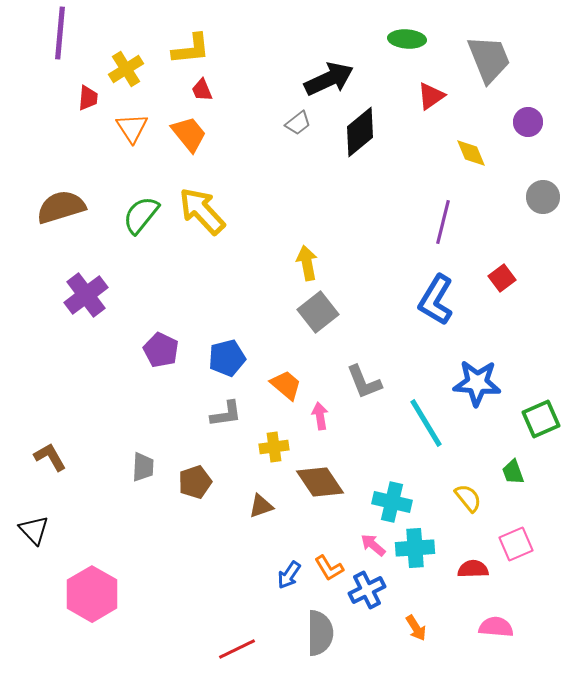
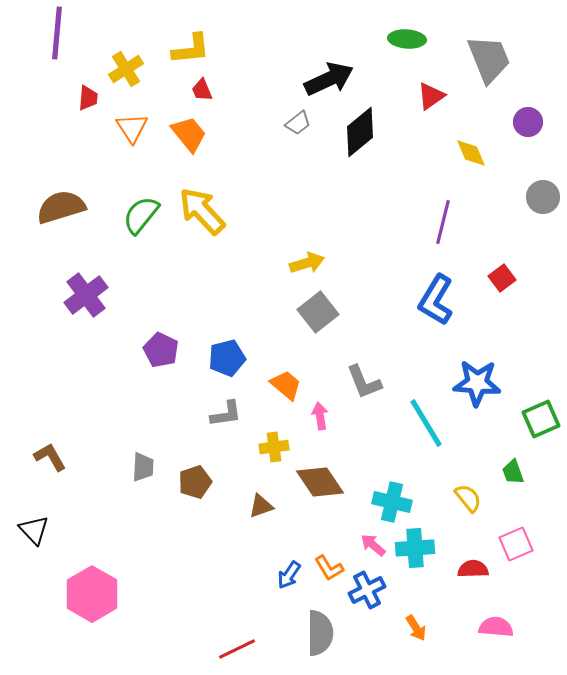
purple line at (60, 33): moved 3 px left
yellow arrow at (307, 263): rotated 84 degrees clockwise
